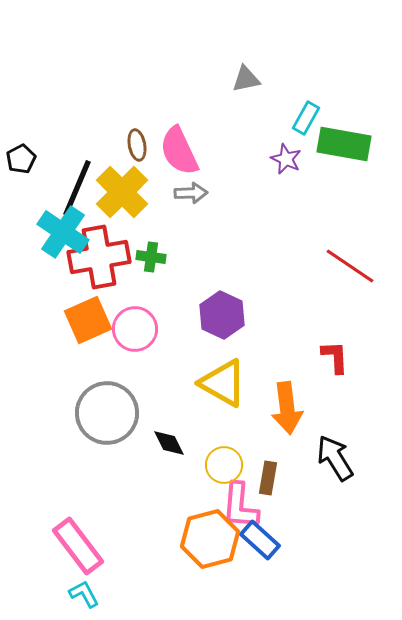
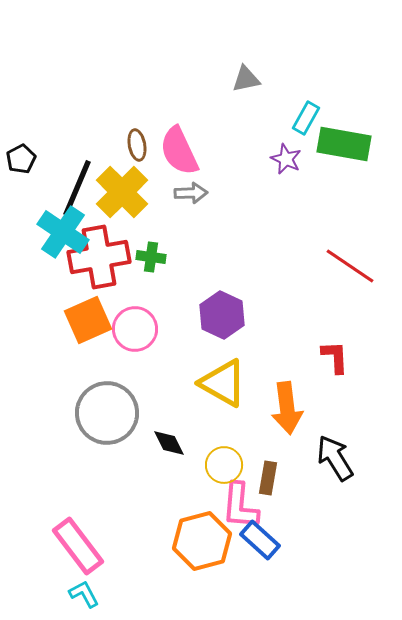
orange hexagon: moved 8 px left, 2 px down
